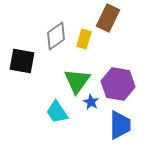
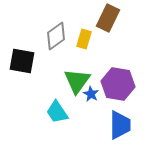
blue star: moved 8 px up
